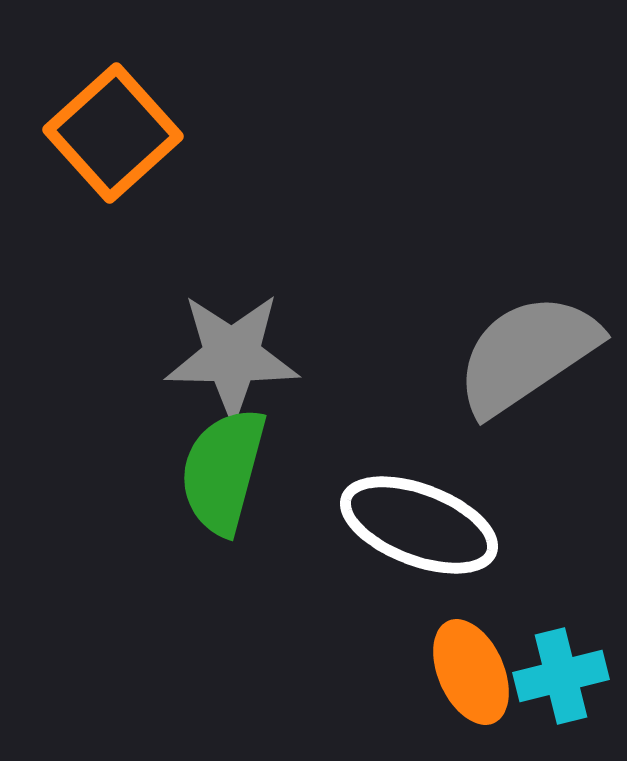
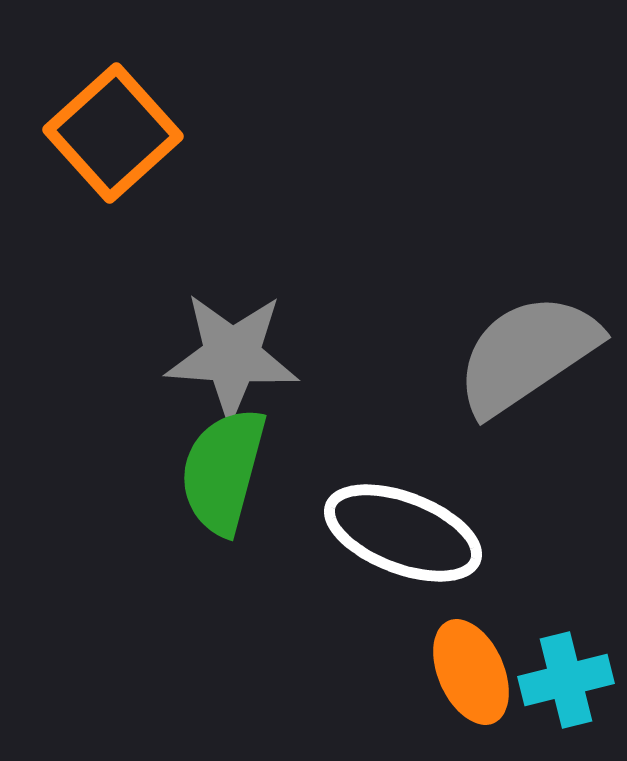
gray star: rotated 3 degrees clockwise
white ellipse: moved 16 px left, 8 px down
cyan cross: moved 5 px right, 4 px down
